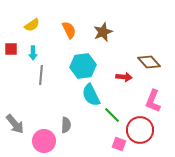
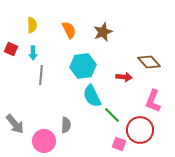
yellow semicircle: rotated 56 degrees counterclockwise
red square: rotated 24 degrees clockwise
cyan semicircle: moved 1 px right, 1 px down
